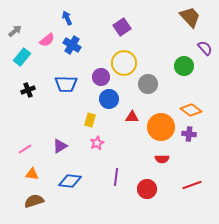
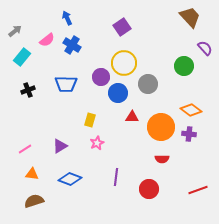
blue circle: moved 9 px right, 6 px up
blue diamond: moved 2 px up; rotated 15 degrees clockwise
red line: moved 6 px right, 5 px down
red circle: moved 2 px right
